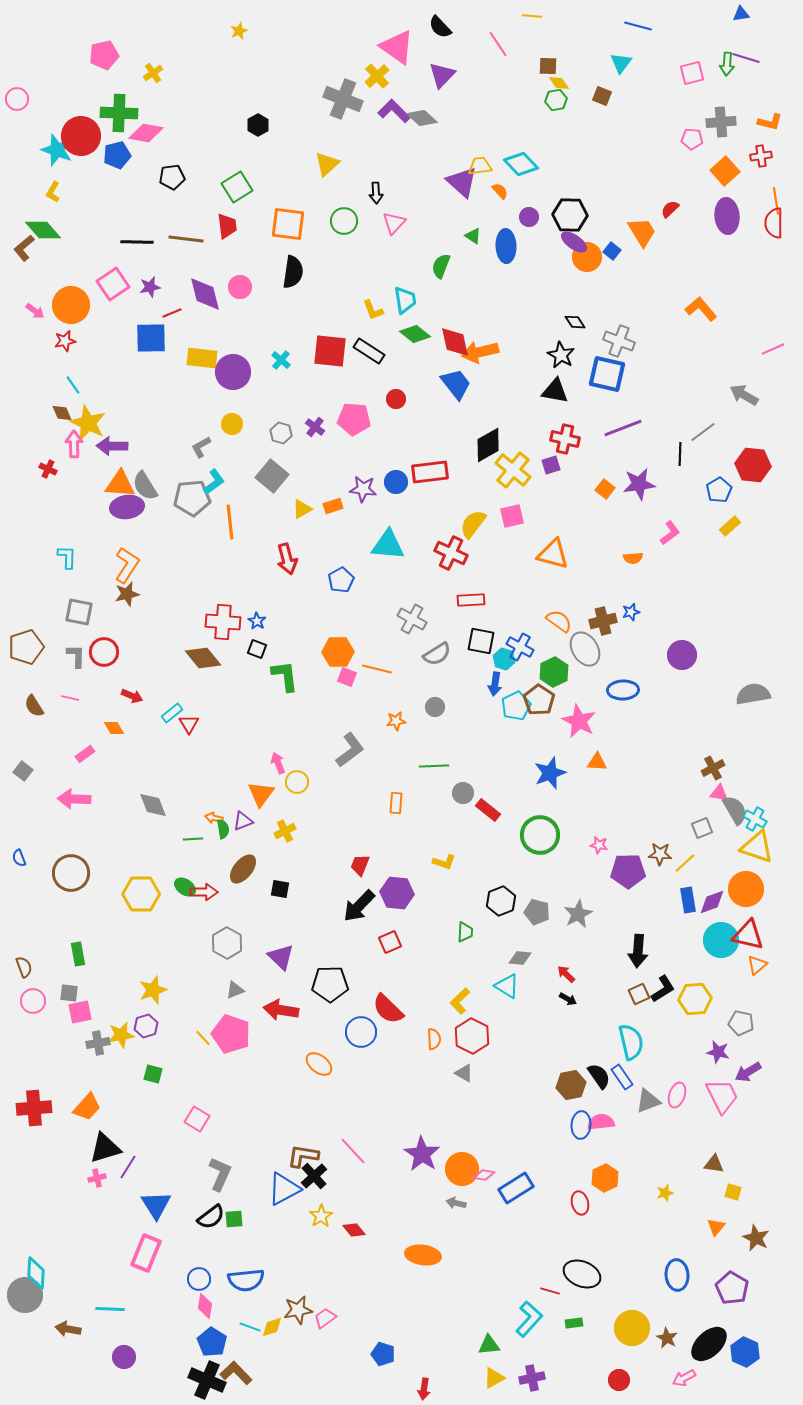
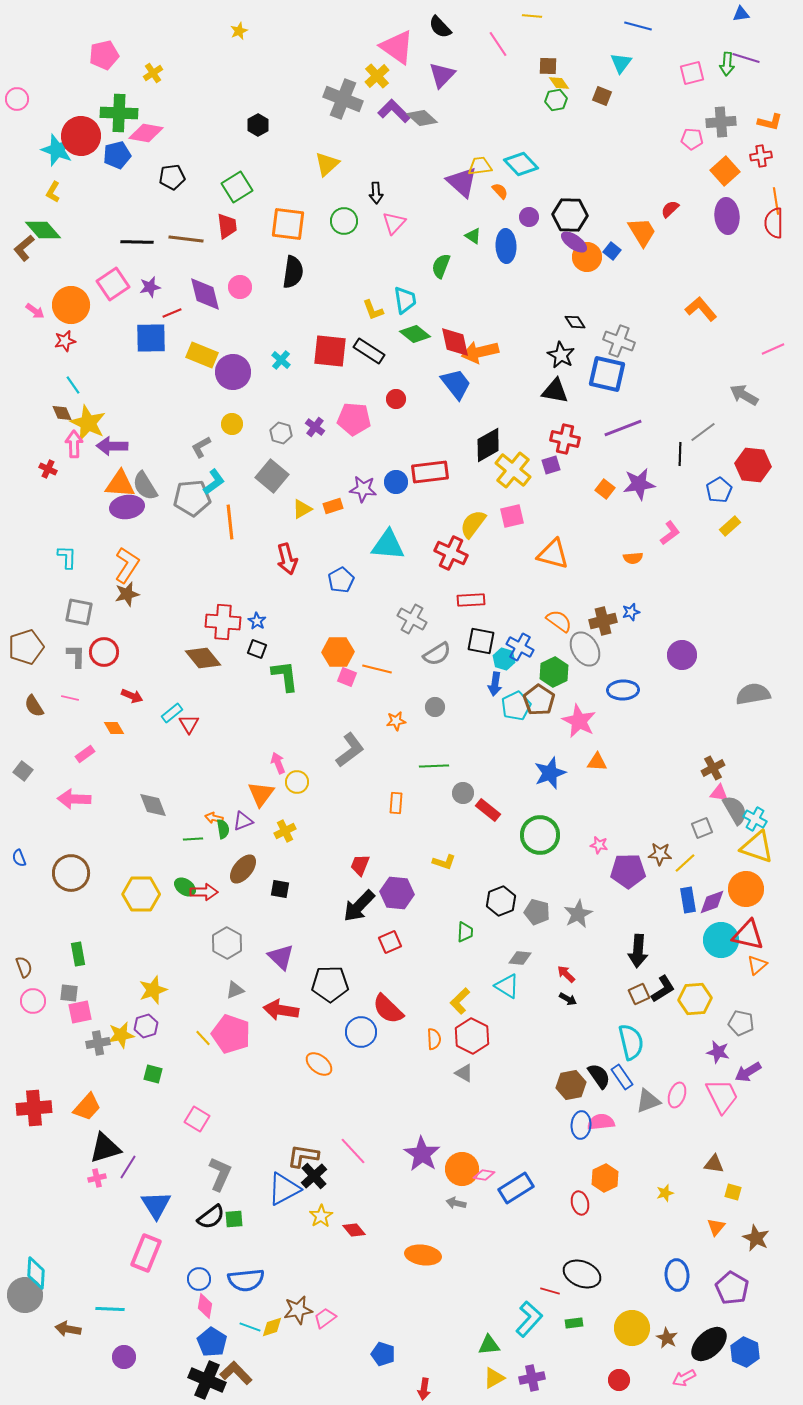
yellow rectangle at (202, 358): moved 3 px up; rotated 16 degrees clockwise
